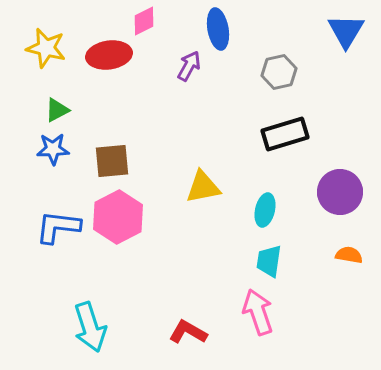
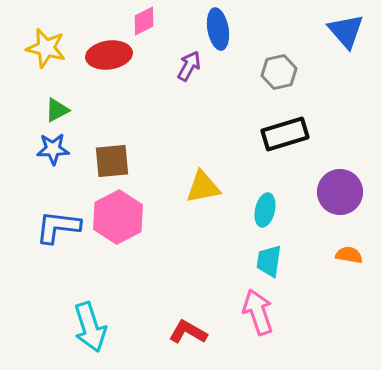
blue triangle: rotated 12 degrees counterclockwise
